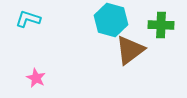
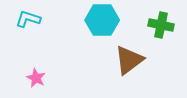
cyan hexagon: moved 9 px left; rotated 16 degrees counterclockwise
green cross: rotated 10 degrees clockwise
brown triangle: moved 1 px left, 10 px down
